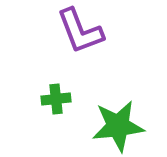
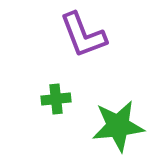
purple L-shape: moved 3 px right, 4 px down
